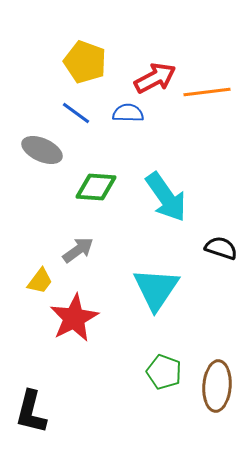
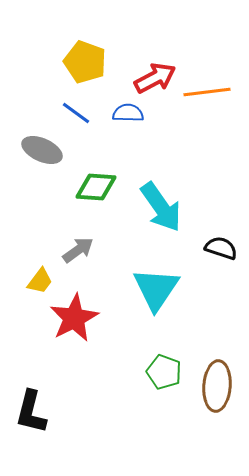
cyan arrow: moved 5 px left, 10 px down
